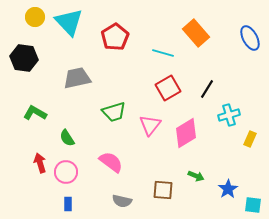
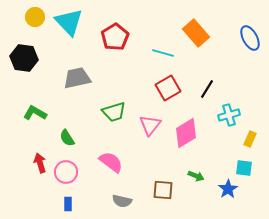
cyan square: moved 9 px left, 37 px up
